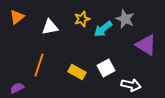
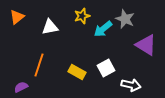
yellow star: moved 3 px up
purple semicircle: moved 4 px right, 1 px up
